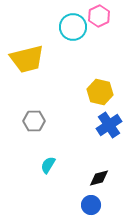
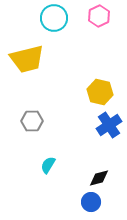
cyan circle: moved 19 px left, 9 px up
gray hexagon: moved 2 px left
blue circle: moved 3 px up
